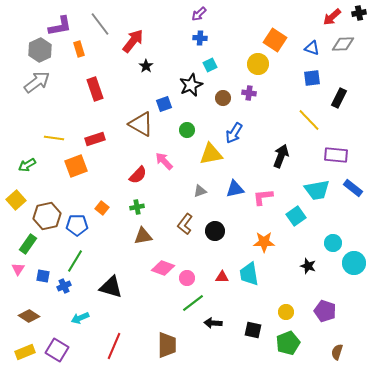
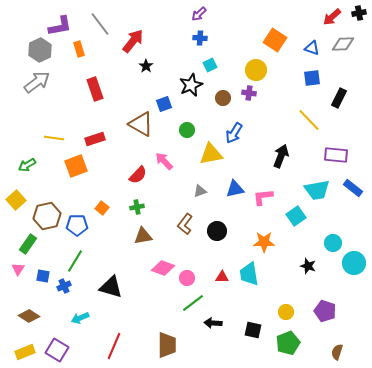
yellow circle at (258, 64): moved 2 px left, 6 px down
black circle at (215, 231): moved 2 px right
